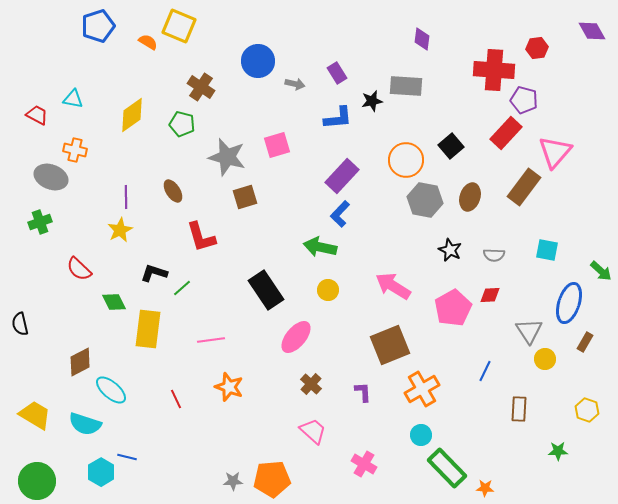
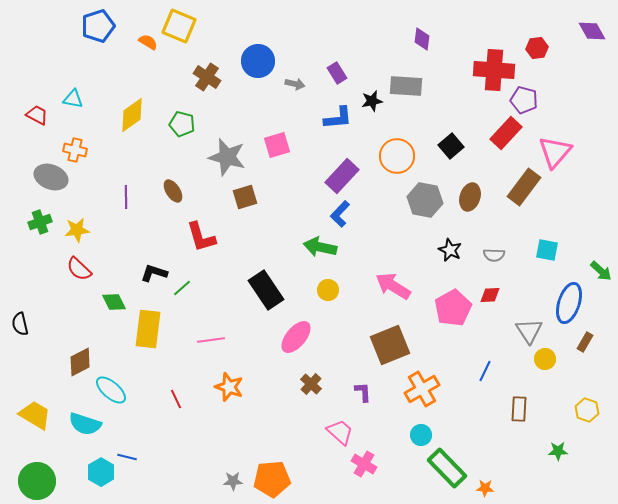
brown cross at (201, 87): moved 6 px right, 10 px up
orange circle at (406, 160): moved 9 px left, 4 px up
yellow star at (120, 230): moved 43 px left; rotated 20 degrees clockwise
pink trapezoid at (313, 431): moved 27 px right, 1 px down
